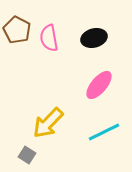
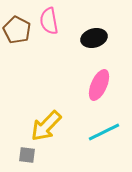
pink semicircle: moved 17 px up
pink ellipse: rotated 16 degrees counterclockwise
yellow arrow: moved 2 px left, 3 px down
gray square: rotated 24 degrees counterclockwise
